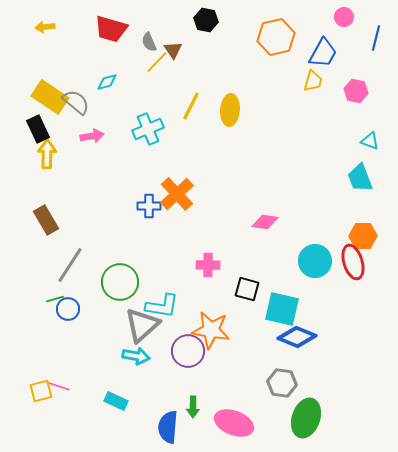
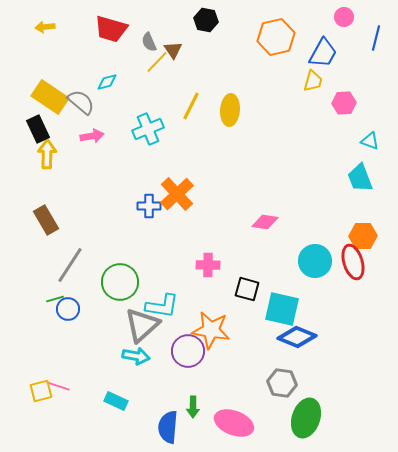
pink hexagon at (356, 91): moved 12 px left, 12 px down; rotated 15 degrees counterclockwise
gray semicircle at (76, 102): moved 5 px right
